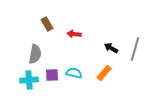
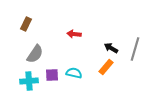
brown rectangle: moved 21 px left; rotated 56 degrees clockwise
gray semicircle: rotated 24 degrees clockwise
orange rectangle: moved 2 px right, 6 px up
cyan cross: moved 1 px down
